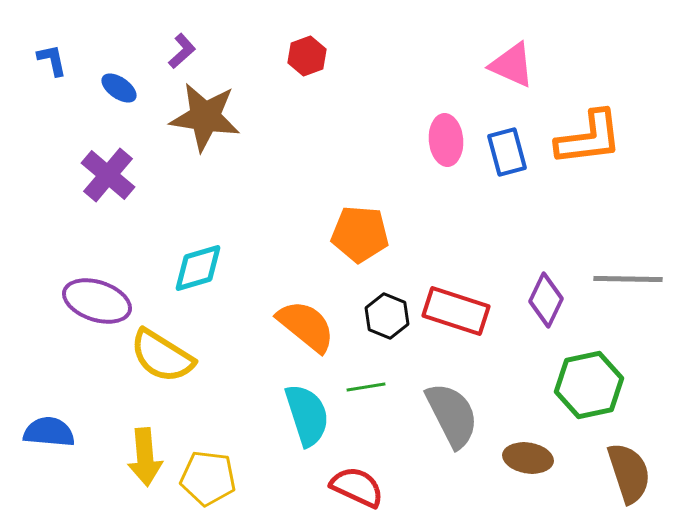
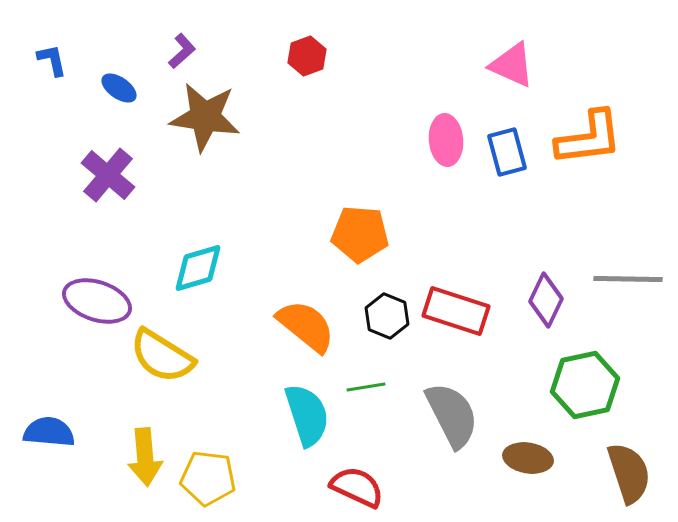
green hexagon: moved 4 px left
